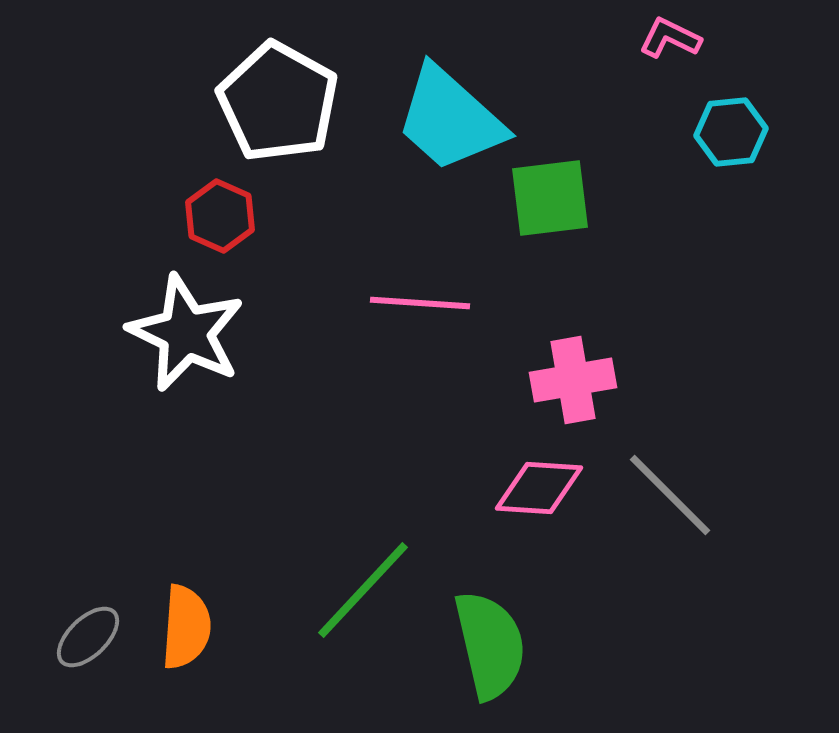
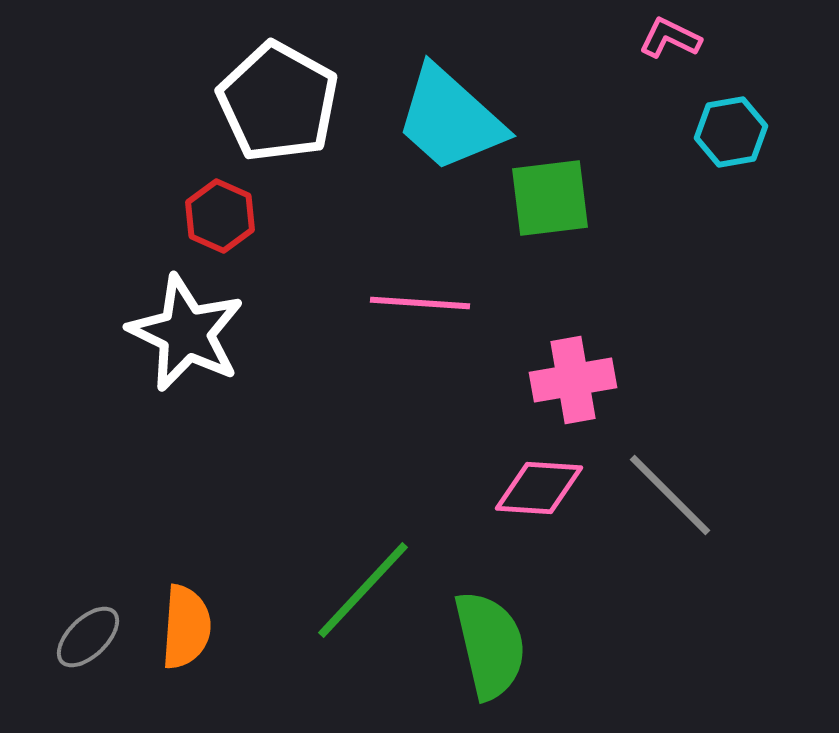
cyan hexagon: rotated 4 degrees counterclockwise
